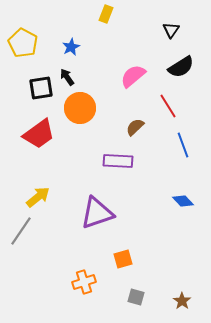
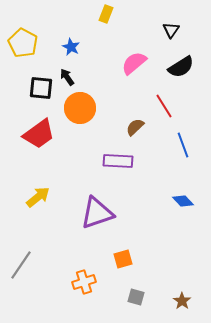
blue star: rotated 18 degrees counterclockwise
pink semicircle: moved 1 px right, 13 px up
black square: rotated 15 degrees clockwise
red line: moved 4 px left
gray line: moved 34 px down
